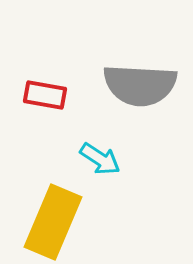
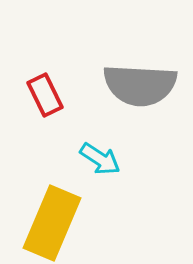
red rectangle: rotated 54 degrees clockwise
yellow rectangle: moved 1 px left, 1 px down
